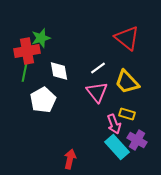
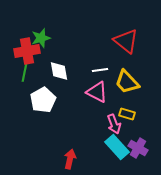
red triangle: moved 1 px left, 3 px down
white line: moved 2 px right, 2 px down; rotated 28 degrees clockwise
pink triangle: rotated 25 degrees counterclockwise
purple cross: moved 1 px right, 8 px down
